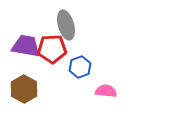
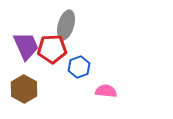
gray ellipse: rotated 32 degrees clockwise
purple trapezoid: rotated 56 degrees clockwise
blue hexagon: moved 1 px left
